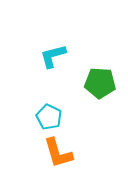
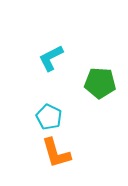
cyan L-shape: moved 2 px left, 2 px down; rotated 12 degrees counterclockwise
orange L-shape: moved 2 px left
